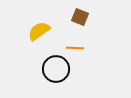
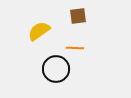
brown square: moved 2 px left, 1 px up; rotated 30 degrees counterclockwise
